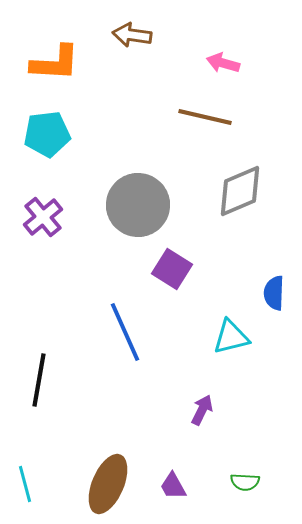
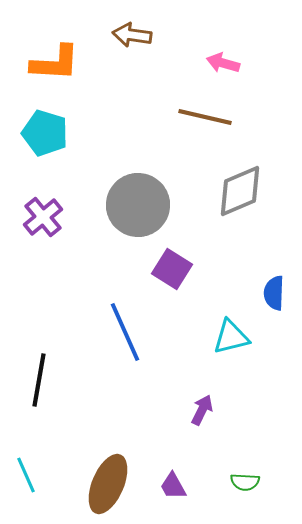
cyan pentagon: moved 2 px left, 1 px up; rotated 24 degrees clockwise
cyan line: moved 1 px right, 9 px up; rotated 9 degrees counterclockwise
